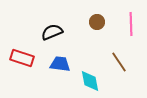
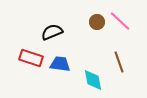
pink line: moved 11 px left, 3 px up; rotated 45 degrees counterclockwise
red rectangle: moved 9 px right
brown line: rotated 15 degrees clockwise
cyan diamond: moved 3 px right, 1 px up
